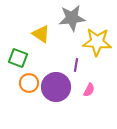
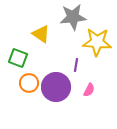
gray star: moved 1 px right, 1 px up
